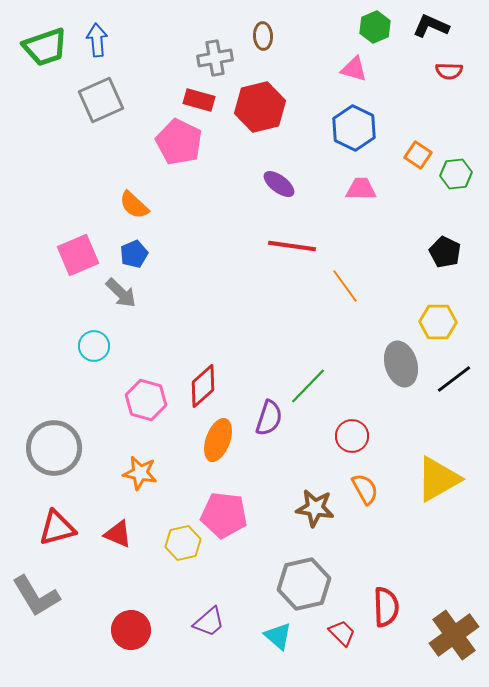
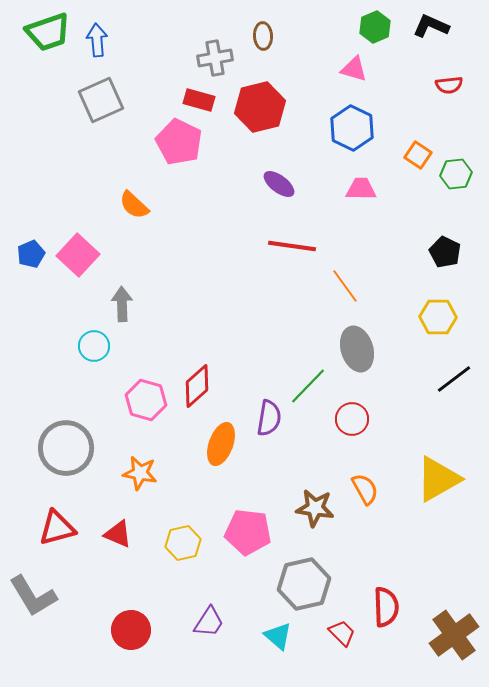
green trapezoid at (45, 47): moved 3 px right, 15 px up
red semicircle at (449, 71): moved 14 px down; rotated 8 degrees counterclockwise
blue hexagon at (354, 128): moved 2 px left
blue pentagon at (134, 254): moved 103 px left
pink square at (78, 255): rotated 24 degrees counterclockwise
gray arrow at (121, 293): moved 1 px right, 11 px down; rotated 136 degrees counterclockwise
yellow hexagon at (438, 322): moved 5 px up
gray ellipse at (401, 364): moved 44 px left, 15 px up
red diamond at (203, 386): moved 6 px left
purple semicircle at (269, 418): rotated 9 degrees counterclockwise
red circle at (352, 436): moved 17 px up
orange ellipse at (218, 440): moved 3 px right, 4 px down
gray circle at (54, 448): moved 12 px right
pink pentagon at (224, 515): moved 24 px right, 17 px down
gray L-shape at (36, 596): moved 3 px left
purple trapezoid at (209, 622): rotated 16 degrees counterclockwise
